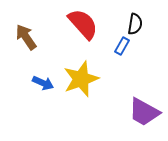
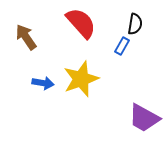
red semicircle: moved 2 px left, 1 px up
blue arrow: rotated 15 degrees counterclockwise
purple trapezoid: moved 6 px down
